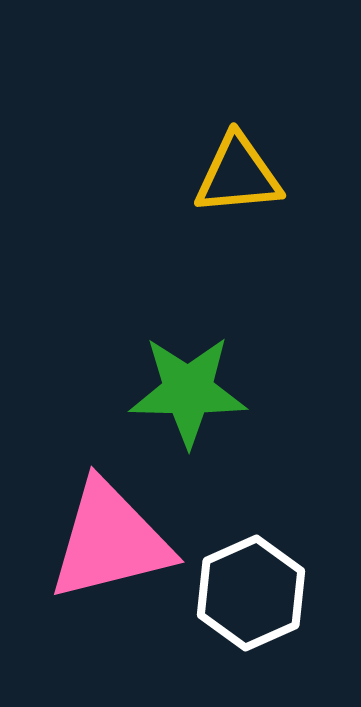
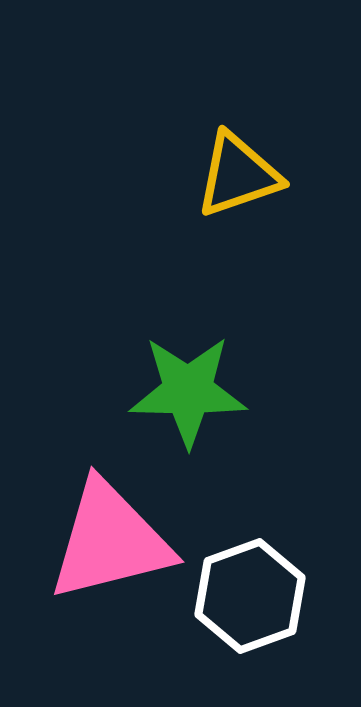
yellow triangle: rotated 14 degrees counterclockwise
white hexagon: moved 1 px left, 3 px down; rotated 4 degrees clockwise
